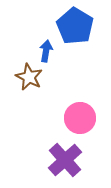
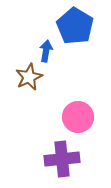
brown star: rotated 20 degrees clockwise
pink circle: moved 2 px left, 1 px up
purple cross: moved 3 px left, 1 px up; rotated 36 degrees clockwise
